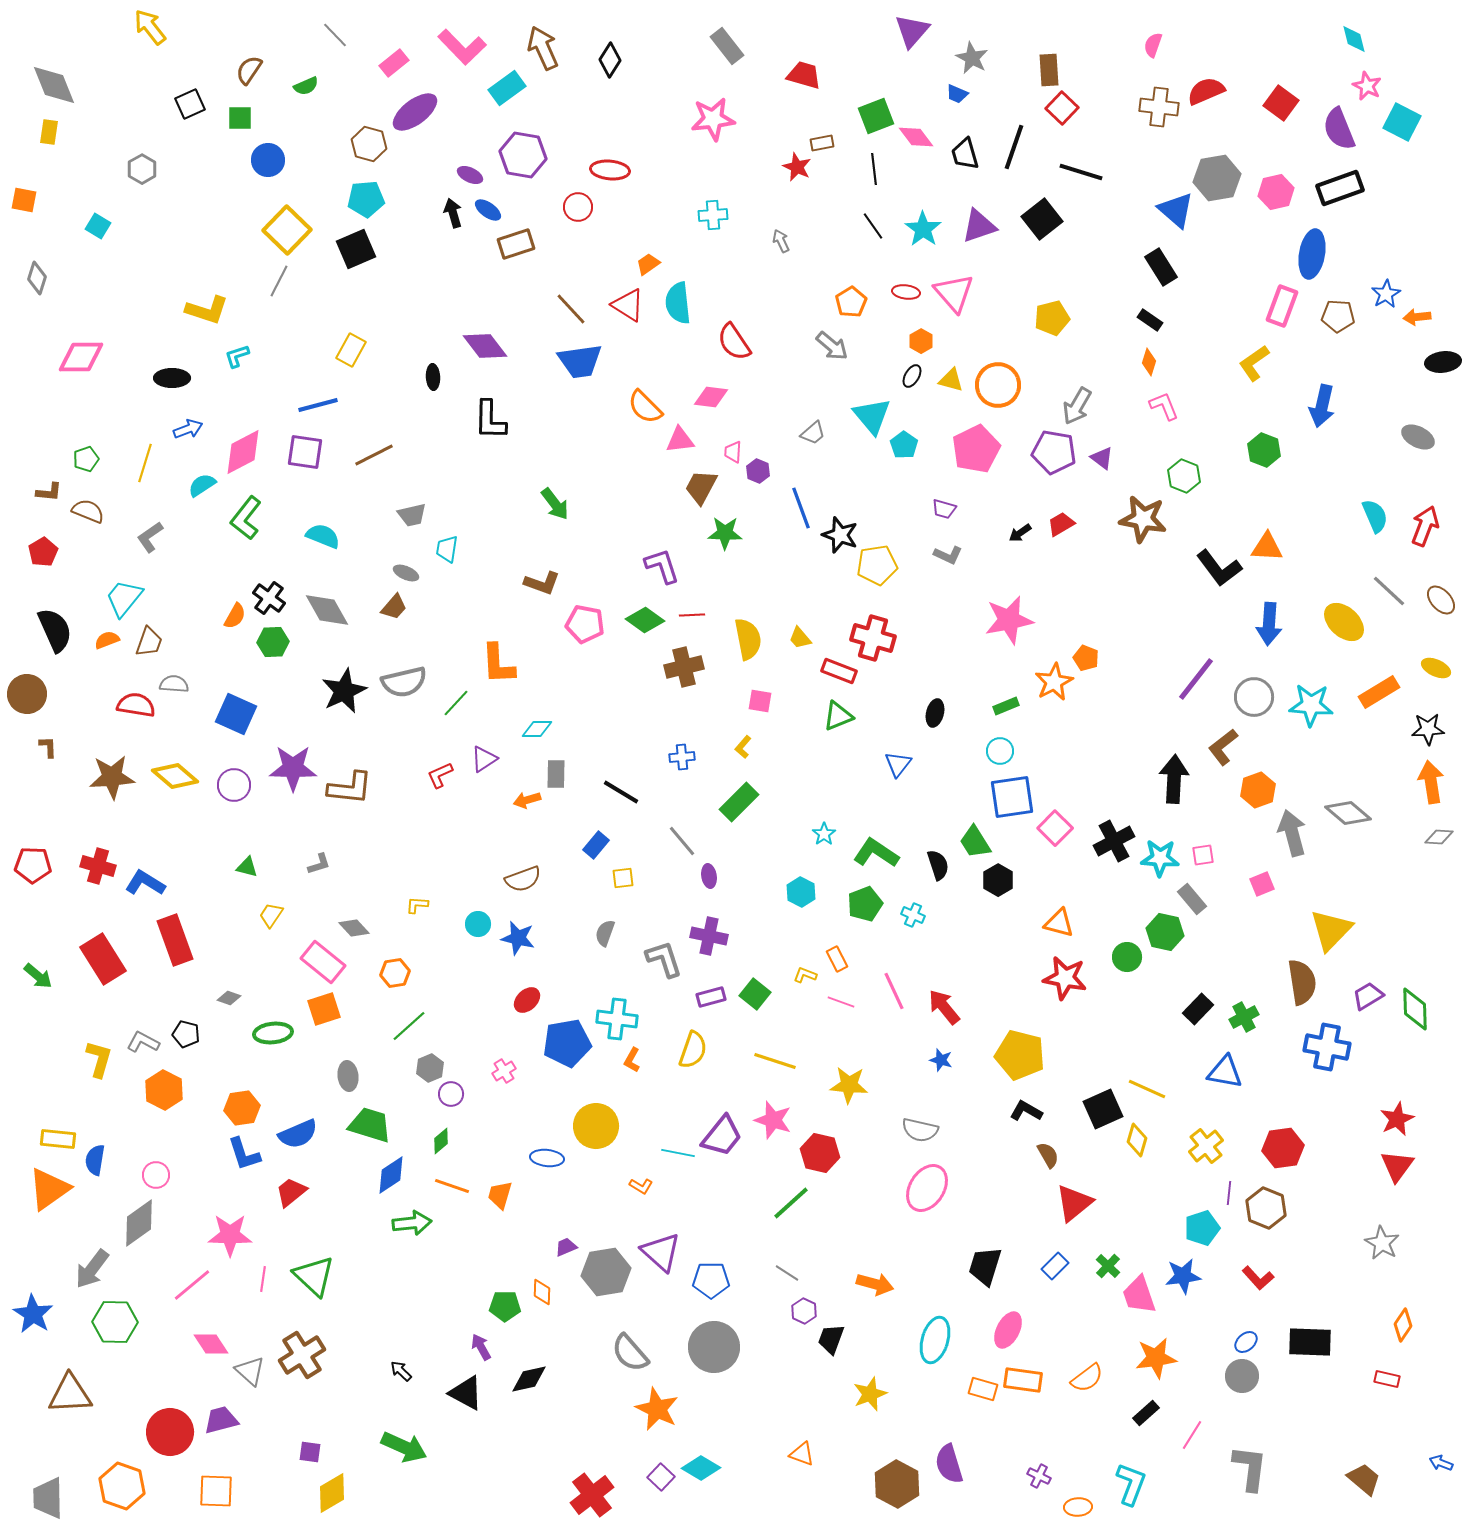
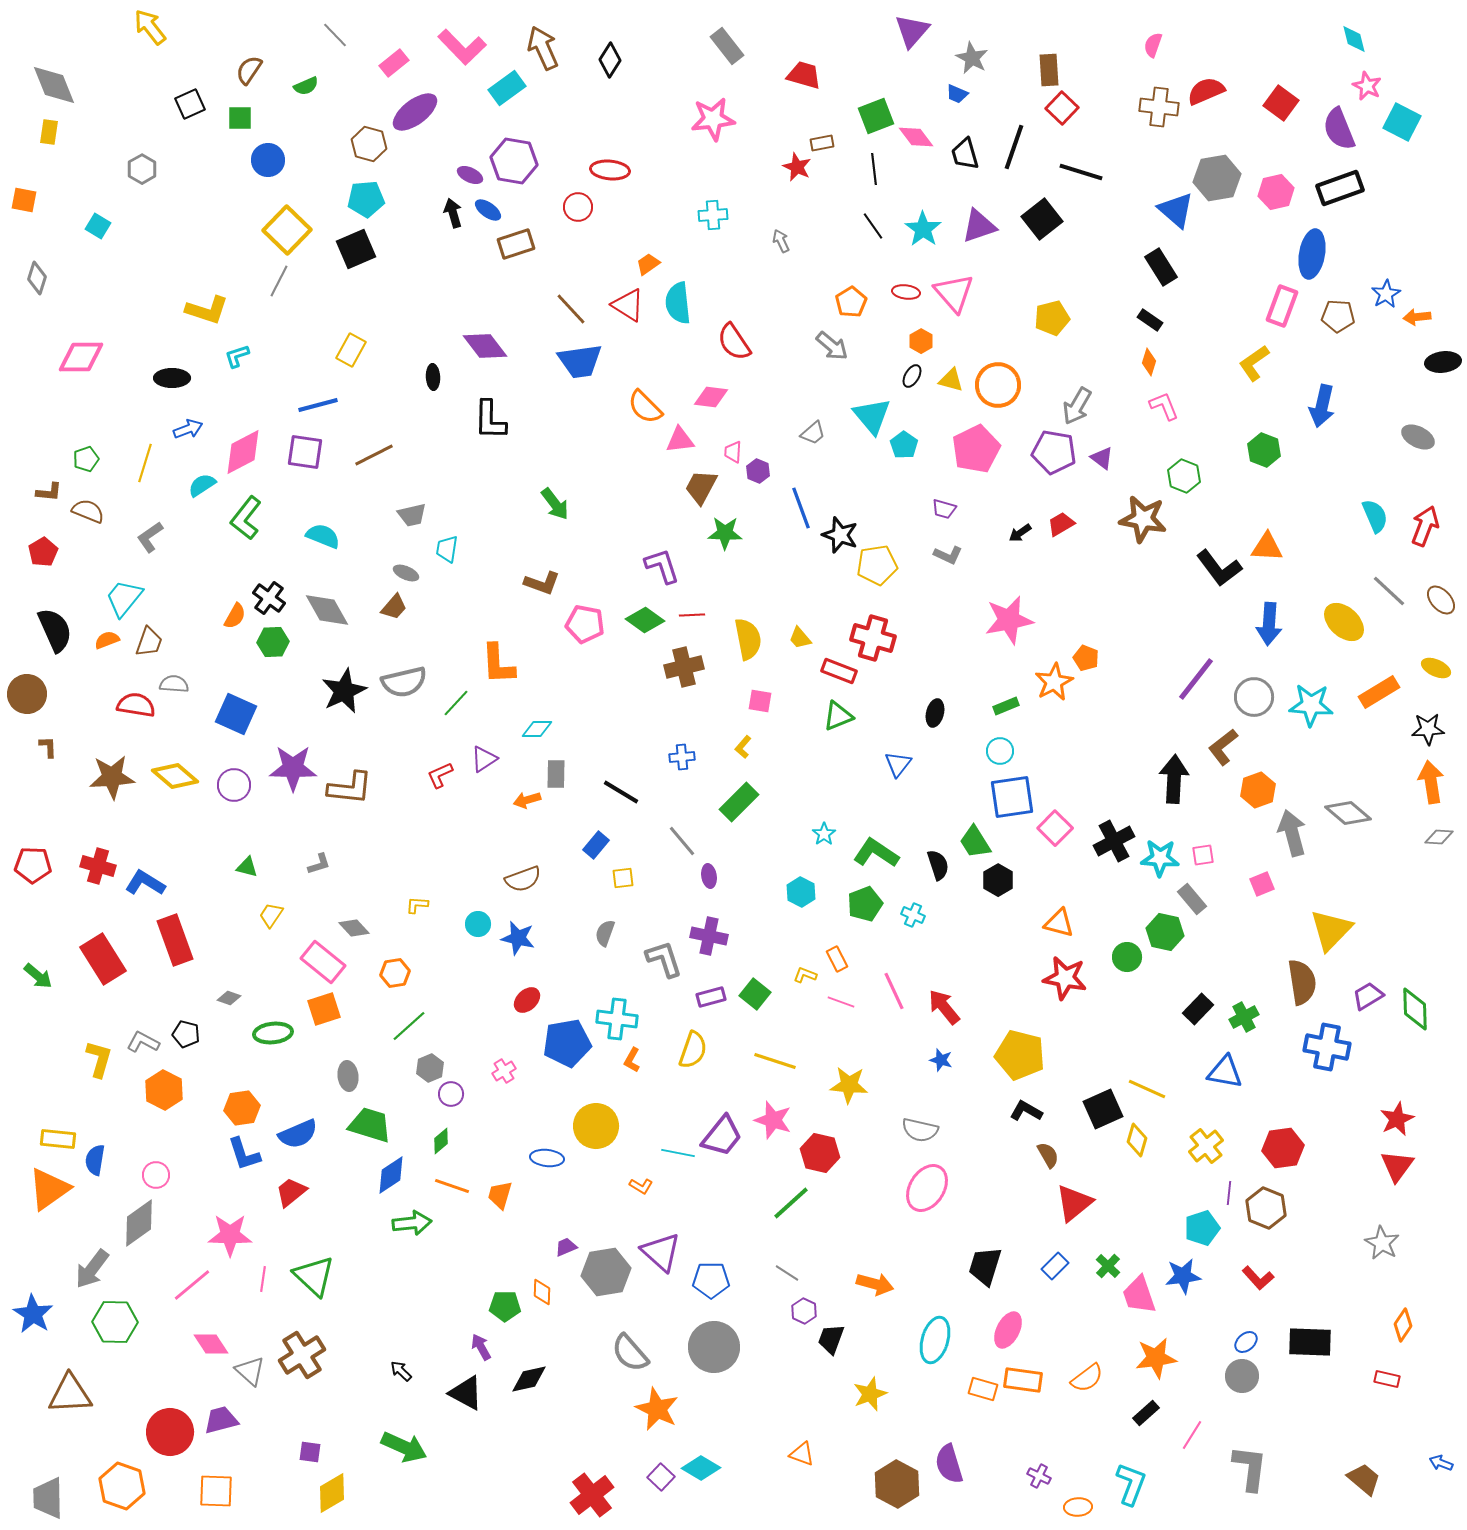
purple hexagon at (523, 155): moved 9 px left, 6 px down
